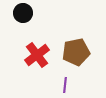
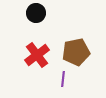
black circle: moved 13 px right
purple line: moved 2 px left, 6 px up
